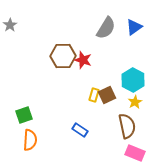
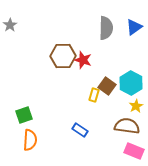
gray semicircle: rotated 30 degrees counterclockwise
cyan hexagon: moved 2 px left, 3 px down
brown square: moved 9 px up; rotated 30 degrees counterclockwise
yellow star: moved 1 px right, 4 px down
brown semicircle: rotated 70 degrees counterclockwise
pink rectangle: moved 1 px left, 2 px up
